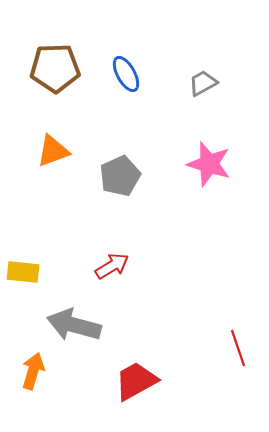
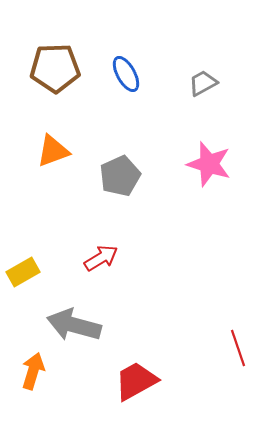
red arrow: moved 11 px left, 8 px up
yellow rectangle: rotated 36 degrees counterclockwise
